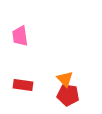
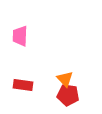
pink trapezoid: rotated 10 degrees clockwise
